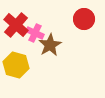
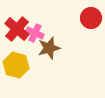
red circle: moved 7 px right, 1 px up
red cross: moved 1 px right, 4 px down
brown star: moved 1 px left, 3 px down; rotated 15 degrees clockwise
